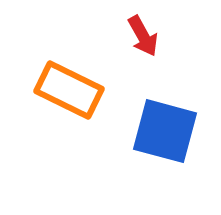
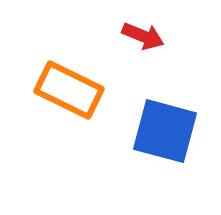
red arrow: rotated 39 degrees counterclockwise
